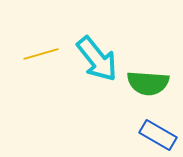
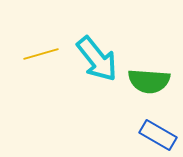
green semicircle: moved 1 px right, 2 px up
